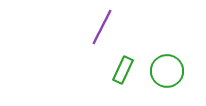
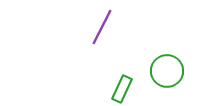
green rectangle: moved 1 px left, 19 px down
